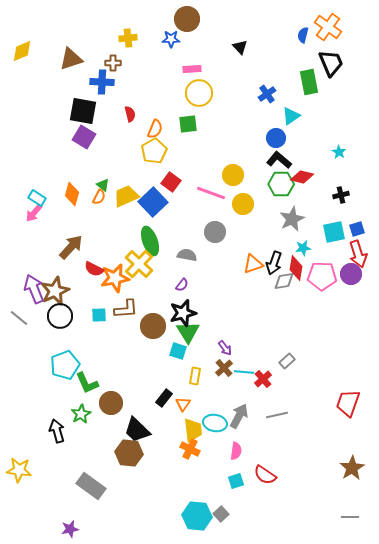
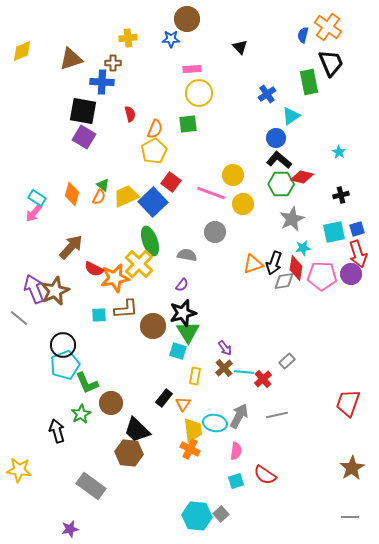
black circle at (60, 316): moved 3 px right, 29 px down
